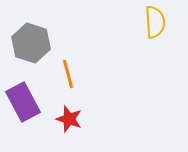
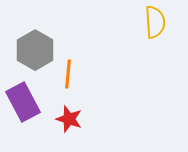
gray hexagon: moved 4 px right, 7 px down; rotated 12 degrees clockwise
orange line: rotated 20 degrees clockwise
